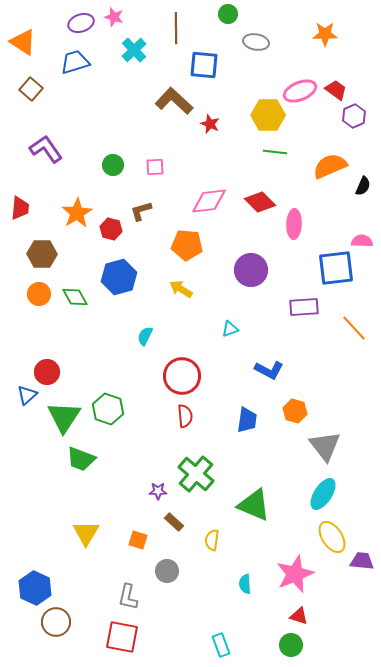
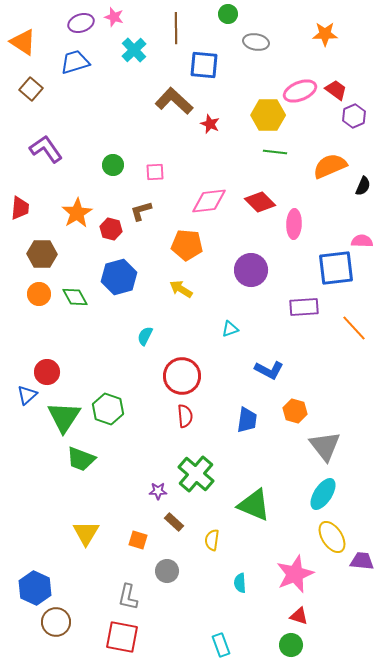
pink square at (155, 167): moved 5 px down
cyan semicircle at (245, 584): moved 5 px left, 1 px up
